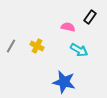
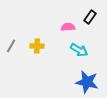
pink semicircle: rotated 16 degrees counterclockwise
yellow cross: rotated 24 degrees counterclockwise
blue star: moved 23 px right
